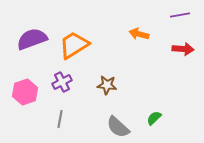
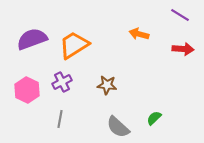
purple line: rotated 42 degrees clockwise
pink hexagon: moved 2 px right, 2 px up; rotated 15 degrees counterclockwise
